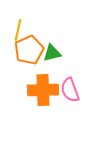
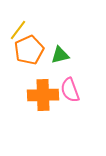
yellow line: rotated 25 degrees clockwise
green triangle: moved 8 px right, 2 px down
orange cross: moved 5 px down
